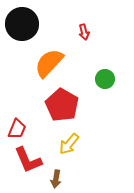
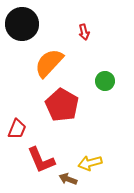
green circle: moved 2 px down
yellow arrow: moved 21 px right, 19 px down; rotated 35 degrees clockwise
red L-shape: moved 13 px right
brown arrow: moved 12 px right; rotated 102 degrees clockwise
